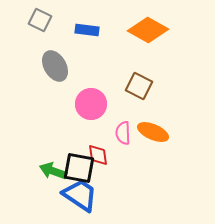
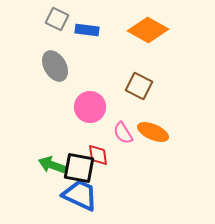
gray square: moved 17 px right, 1 px up
pink circle: moved 1 px left, 3 px down
pink semicircle: rotated 30 degrees counterclockwise
green arrow: moved 1 px left, 6 px up
blue trapezoid: rotated 9 degrees counterclockwise
